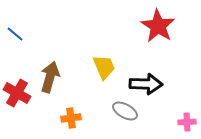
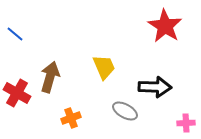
red star: moved 7 px right
black arrow: moved 9 px right, 3 px down
orange cross: rotated 12 degrees counterclockwise
pink cross: moved 1 px left, 1 px down
